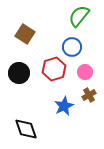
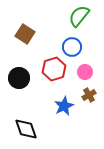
black circle: moved 5 px down
